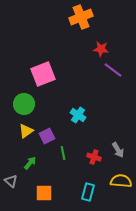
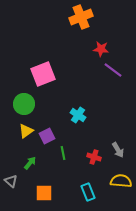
cyan rectangle: rotated 36 degrees counterclockwise
